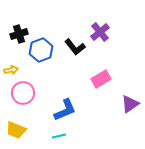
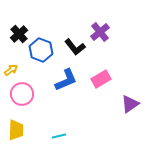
black cross: rotated 24 degrees counterclockwise
blue hexagon: rotated 20 degrees counterclockwise
yellow arrow: rotated 24 degrees counterclockwise
pink circle: moved 1 px left, 1 px down
blue L-shape: moved 1 px right, 30 px up
yellow trapezoid: rotated 110 degrees counterclockwise
